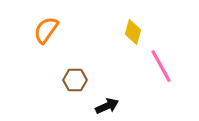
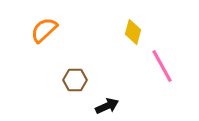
orange semicircle: moved 2 px left; rotated 12 degrees clockwise
pink line: moved 1 px right
